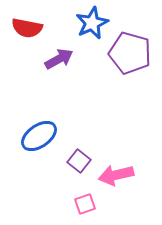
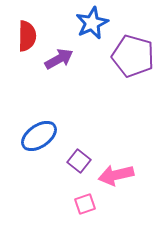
red semicircle: moved 8 px down; rotated 100 degrees counterclockwise
purple pentagon: moved 3 px right, 3 px down
